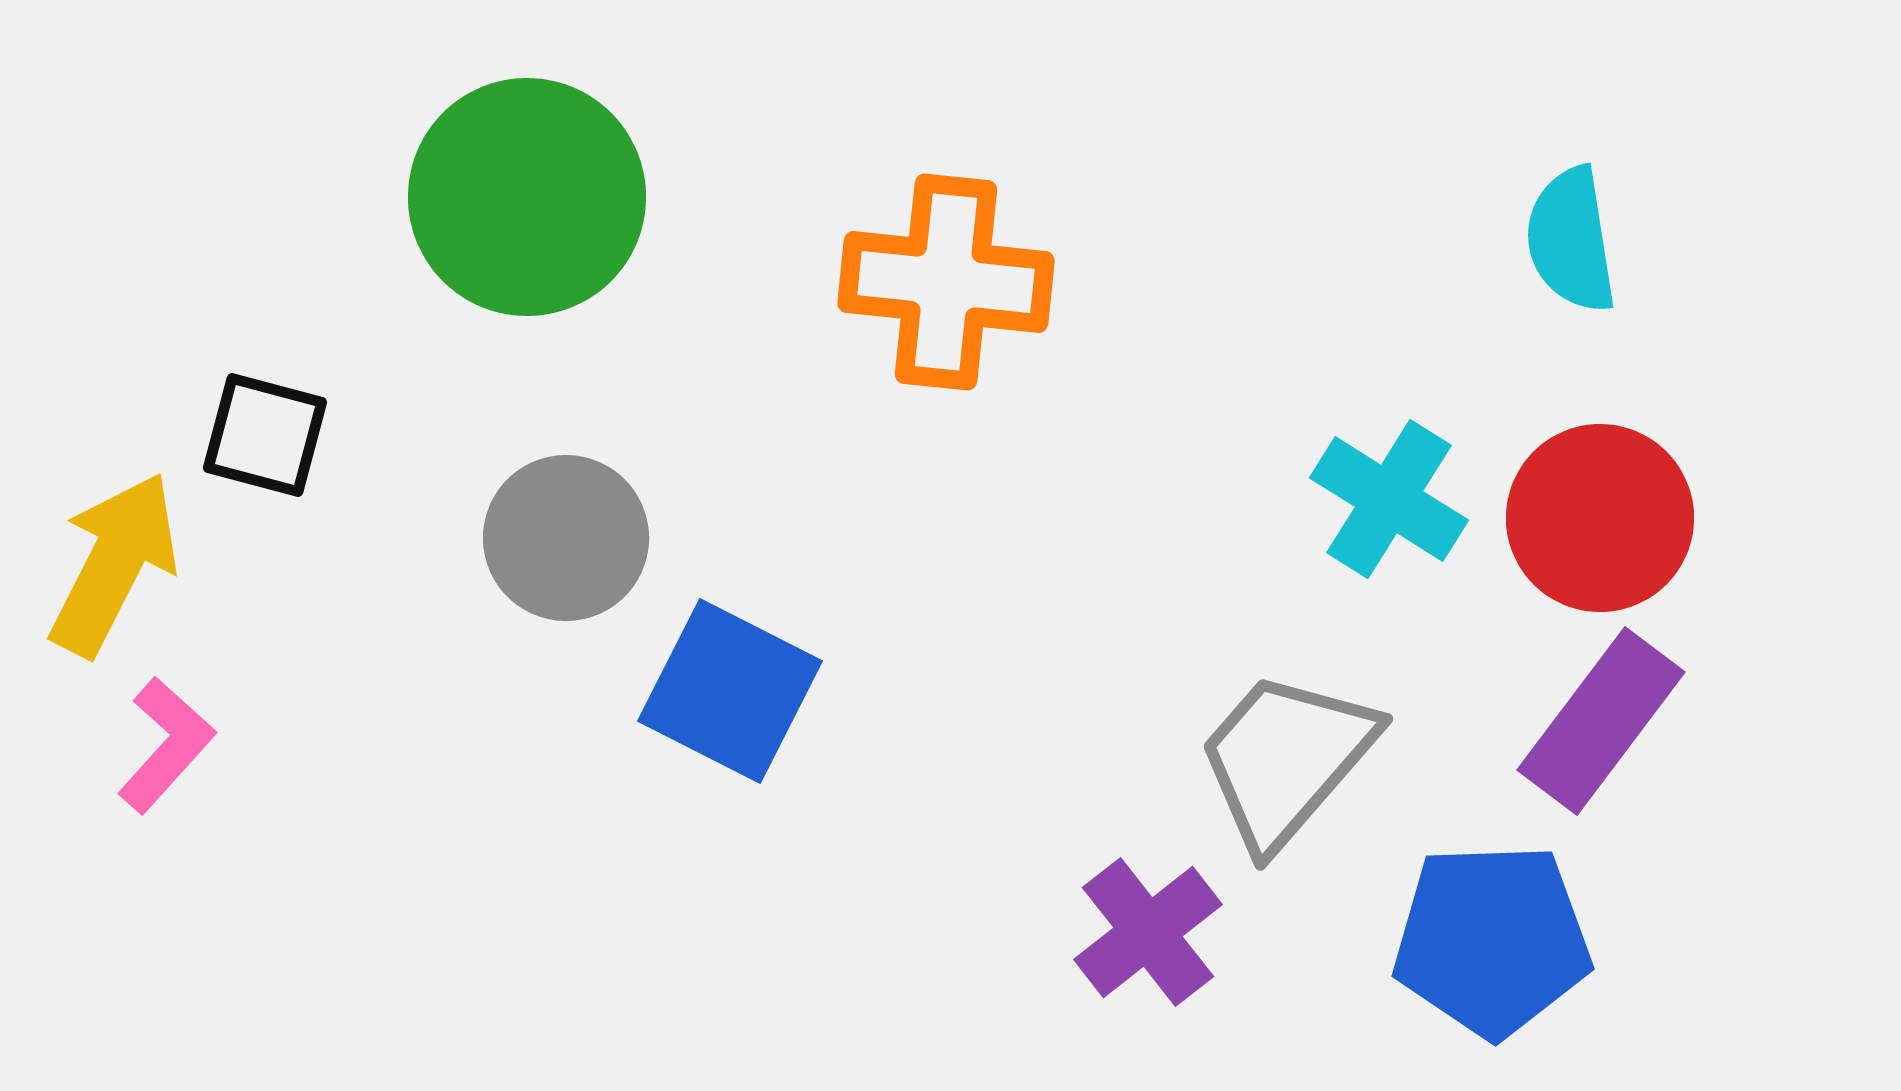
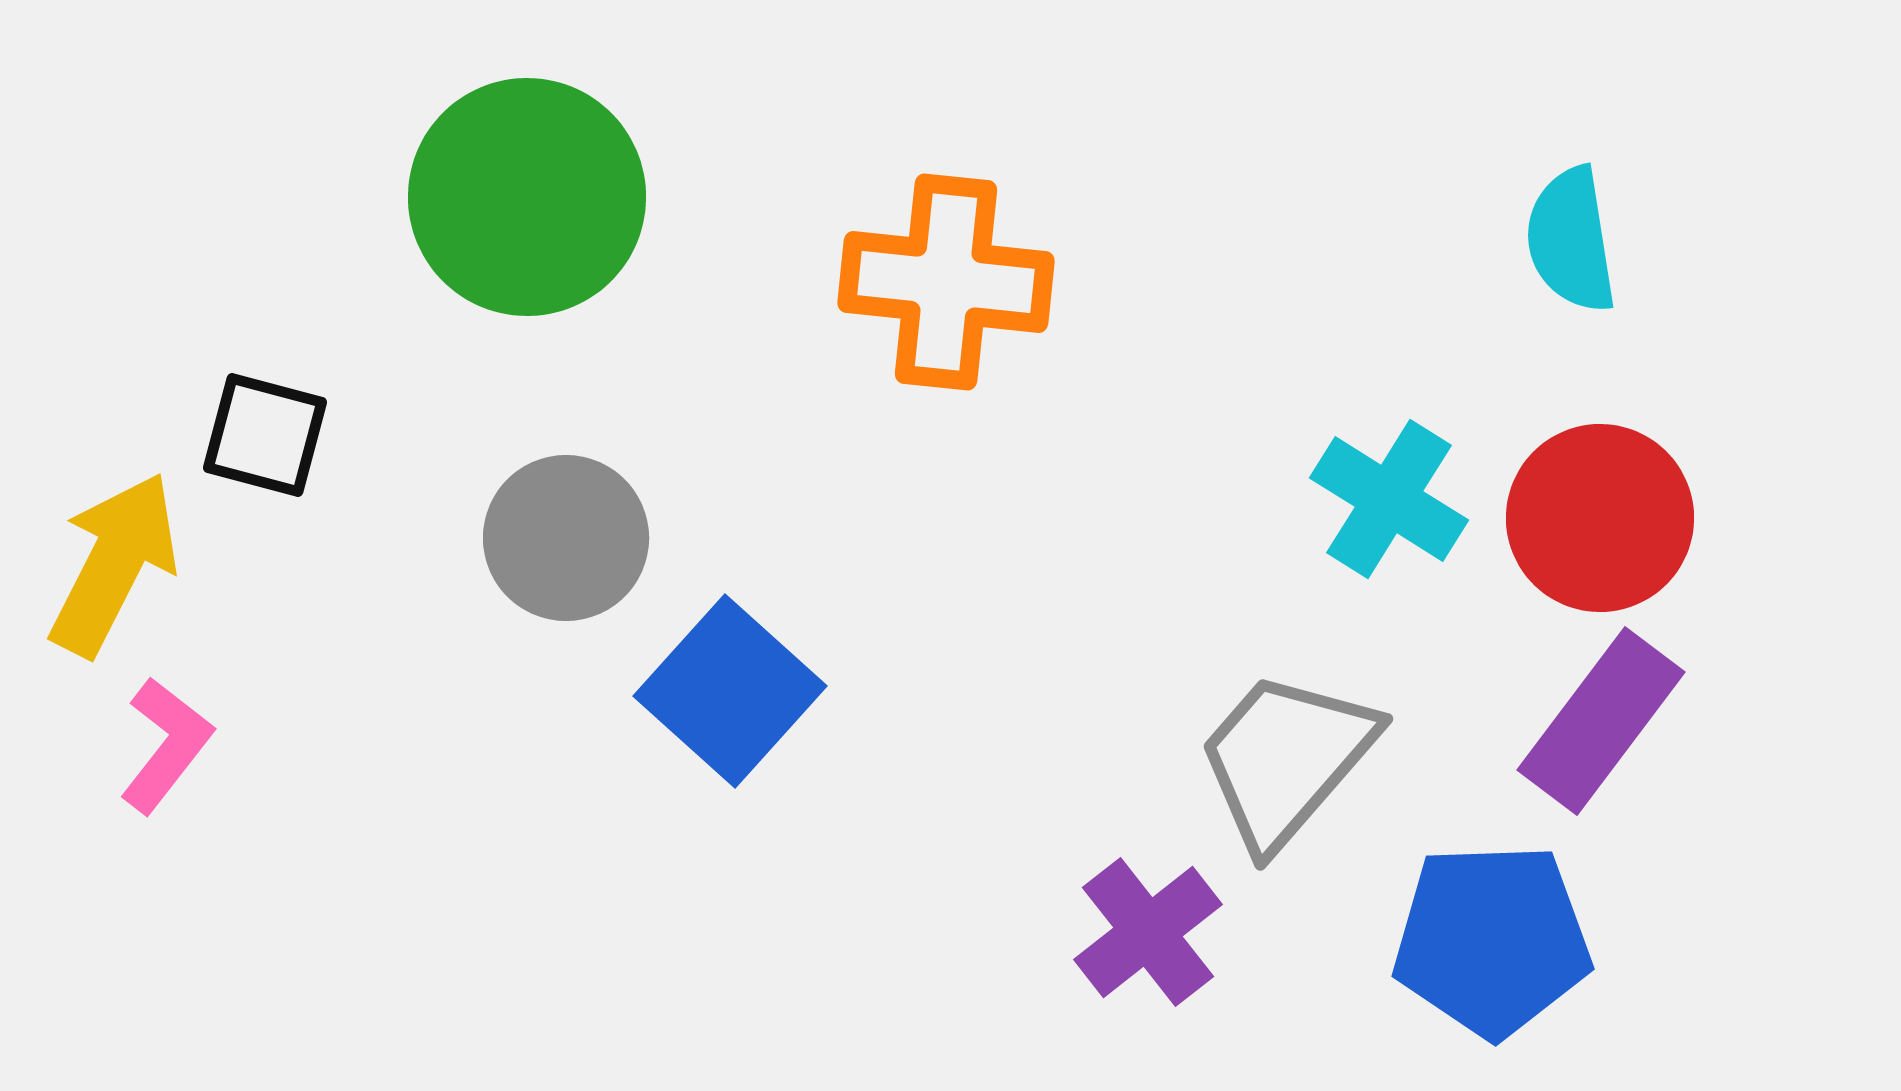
blue square: rotated 15 degrees clockwise
pink L-shape: rotated 4 degrees counterclockwise
